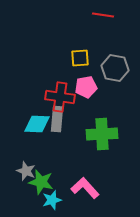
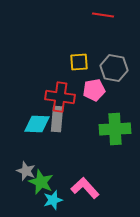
yellow square: moved 1 px left, 4 px down
gray hexagon: moved 1 px left
pink pentagon: moved 8 px right, 3 px down
green cross: moved 13 px right, 5 px up
green star: rotated 10 degrees clockwise
cyan star: moved 1 px right
